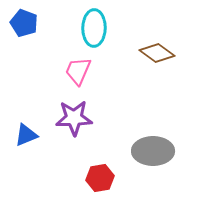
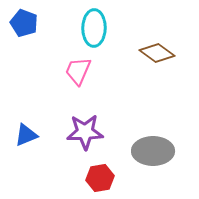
purple star: moved 11 px right, 14 px down
